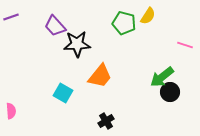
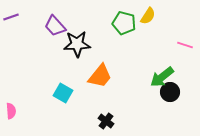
black cross: rotated 21 degrees counterclockwise
